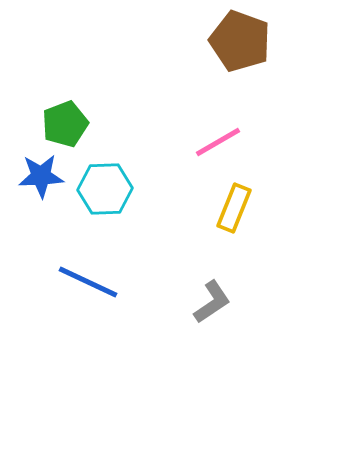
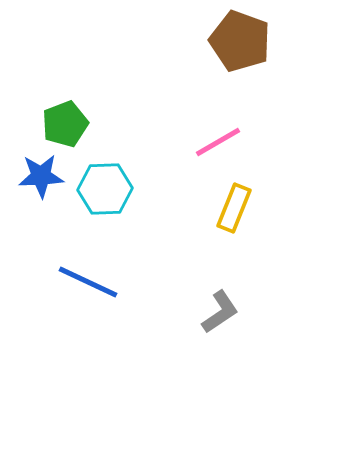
gray L-shape: moved 8 px right, 10 px down
